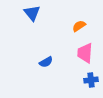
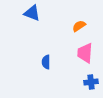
blue triangle: rotated 30 degrees counterclockwise
blue semicircle: rotated 120 degrees clockwise
blue cross: moved 2 px down
